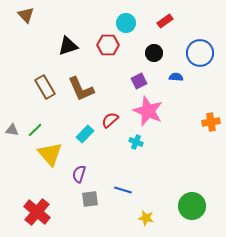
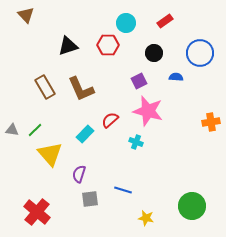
pink star: rotated 8 degrees counterclockwise
